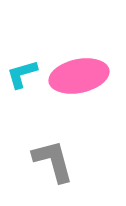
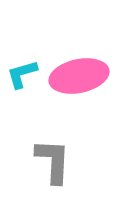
gray L-shape: rotated 18 degrees clockwise
